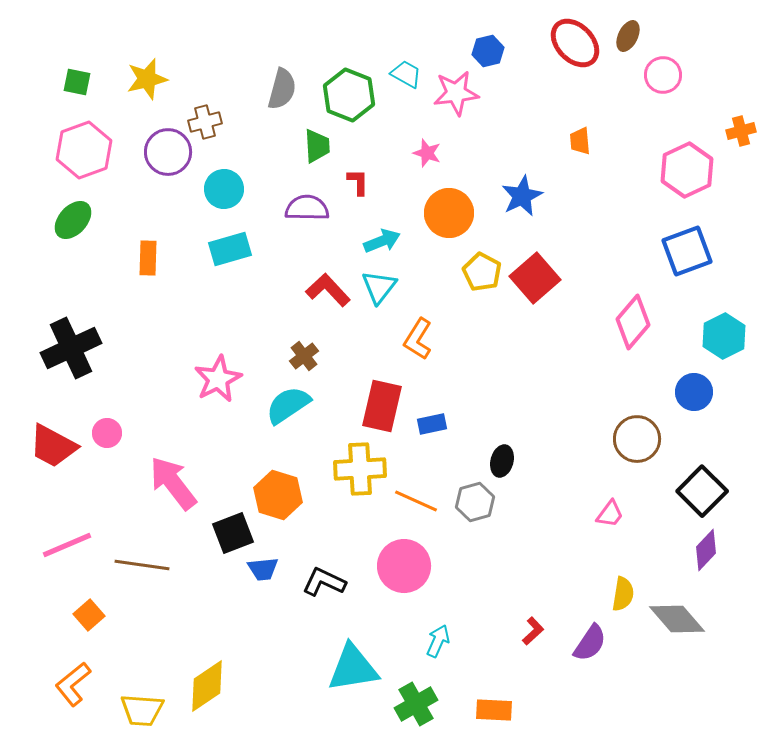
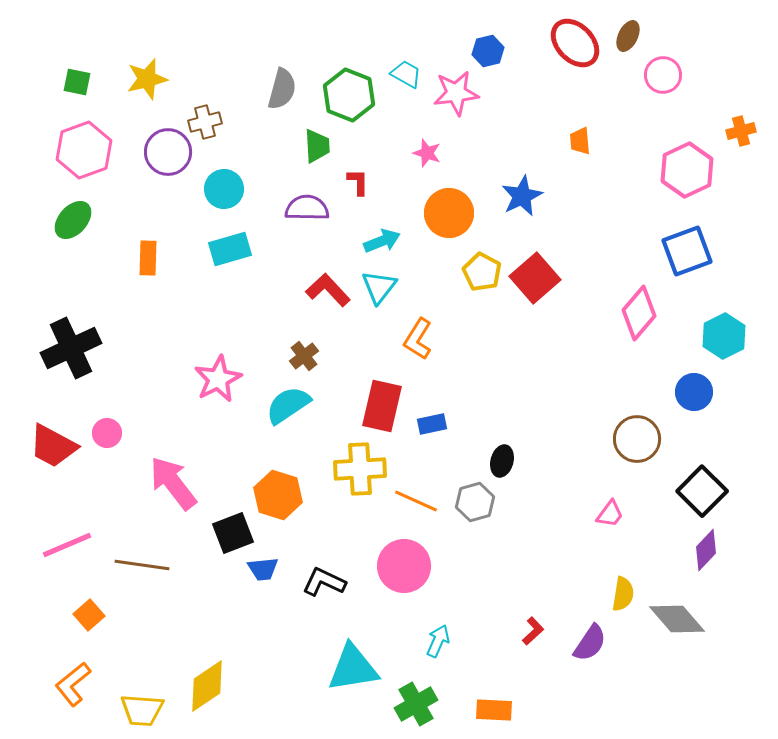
pink diamond at (633, 322): moved 6 px right, 9 px up
